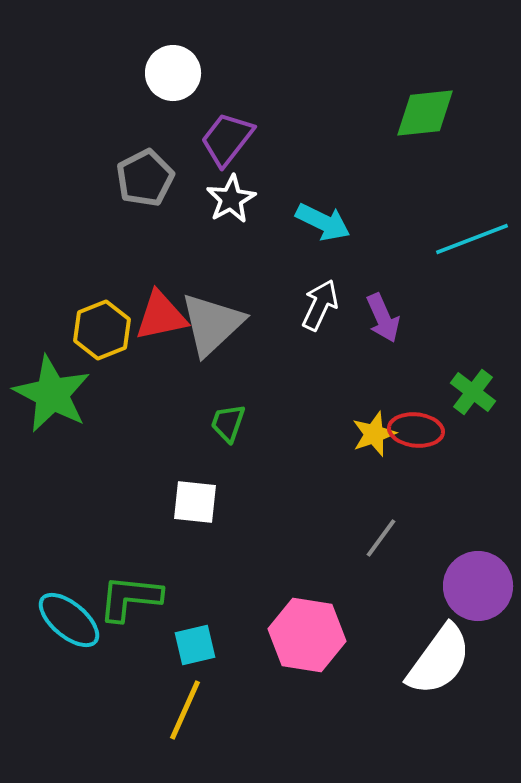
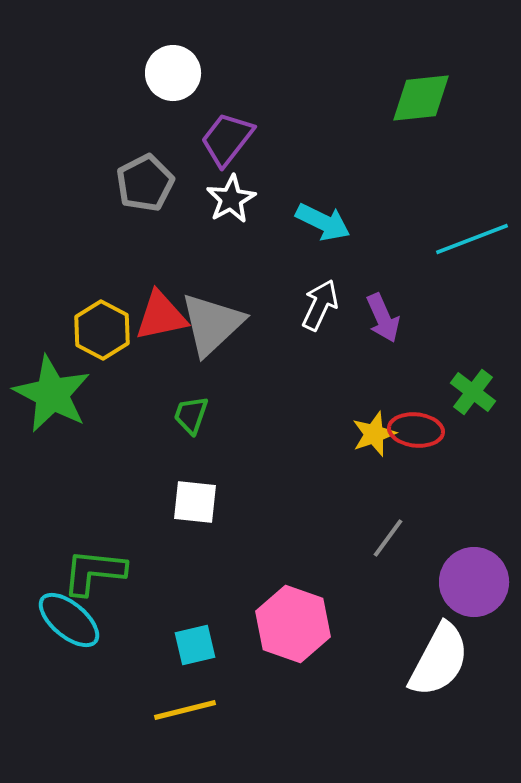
green diamond: moved 4 px left, 15 px up
gray pentagon: moved 5 px down
yellow hexagon: rotated 10 degrees counterclockwise
green trapezoid: moved 37 px left, 8 px up
gray line: moved 7 px right
purple circle: moved 4 px left, 4 px up
green L-shape: moved 36 px left, 26 px up
pink hexagon: moved 14 px left, 11 px up; rotated 10 degrees clockwise
white semicircle: rotated 8 degrees counterclockwise
yellow line: rotated 52 degrees clockwise
